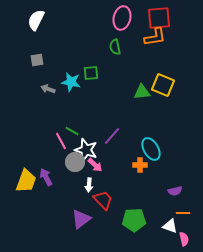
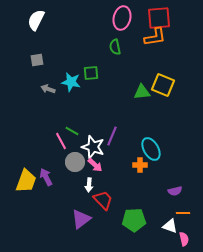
purple line: rotated 18 degrees counterclockwise
white star: moved 7 px right, 3 px up
